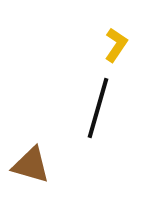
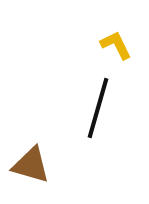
yellow L-shape: rotated 60 degrees counterclockwise
